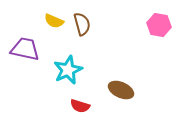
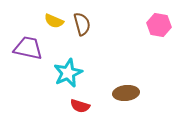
purple trapezoid: moved 3 px right, 1 px up
cyan star: moved 3 px down
brown ellipse: moved 5 px right, 3 px down; rotated 30 degrees counterclockwise
